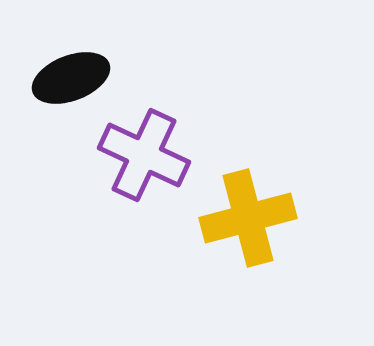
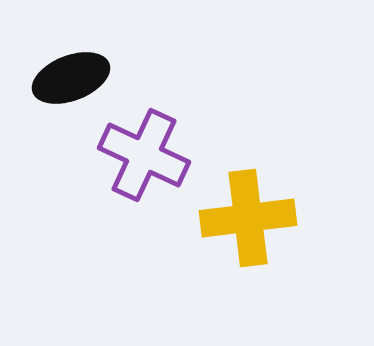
yellow cross: rotated 8 degrees clockwise
